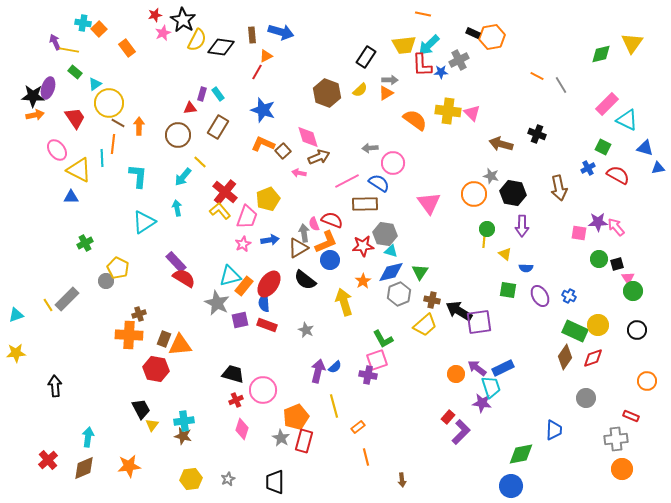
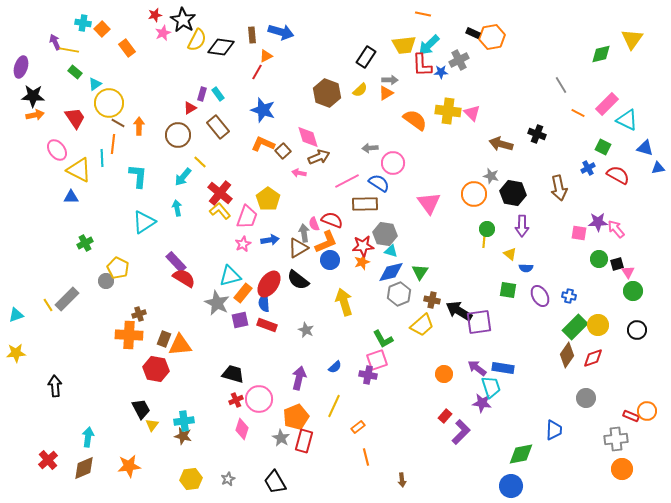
orange square at (99, 29): moved 3 px right
yellow triangle at (632, 43): moved 4 px up
orange line at (537, 76): moved 41 px right, 37 px down
purple ellipse at (48, 88): moved 27 px left, 21 px up
red triangle at (190, 108): rotated 24 degrees counterclockwise
brown rectangle at (218, 127): rotated 70 degrees counterclockwise
red cross at (225, 192): moved 5 px left, 1 px down
yellow pentagon at (268, 199): rotated 15 degrees counterclockwise
pink arrow at (616, 227): moved 2 px down
yellow triangle at (505, 254): moved 5 px right
pink triangle at (628, 278): moved 6 px up
black semicircle at (305, 280): moved 7 px left
orange star at (363, 281): moved 1 px left, 19 px up; rotated 14 degrees clockwise
orange rectangle at (244, 286): moved 1 px left, 7 px down
blue cross at (569, 296): rotated 16 degrees counterclockwise
yellow trapezoid at (425, 325): moved 3 px left
green rectangle at (575, 331): moved 4 px up; rotated 70 degrees counterclockwise
brown diamond at (565, 357): moved 2 px right, 2 px up
blue rectangle at (503, 368): rotated 35 degrees clockwise
purple arrow at (318, 371): moved 19 px left, 7 px down
orange circle at (456, 374): moved 12 px left
orange circle at (647, 381): moved 30 px down
pink circle at (263, 390): moved 4 px left, 9 px down
yellow line at (334, 406): rotated 40 degrees clockwise
red rectangle at (448, 417): moved 3 px left, 1 px up
black trapezoid at (275, 482): rotated 30 degrees counterclockwise
